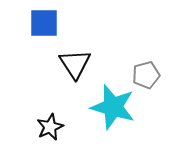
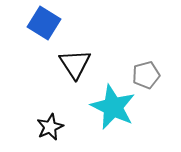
blue square: rotated 32 degrees clockwise
cyan star: rotated 9 degrees clockwise
